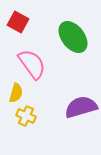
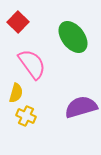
red square: rotated 15 degrees clockwise
